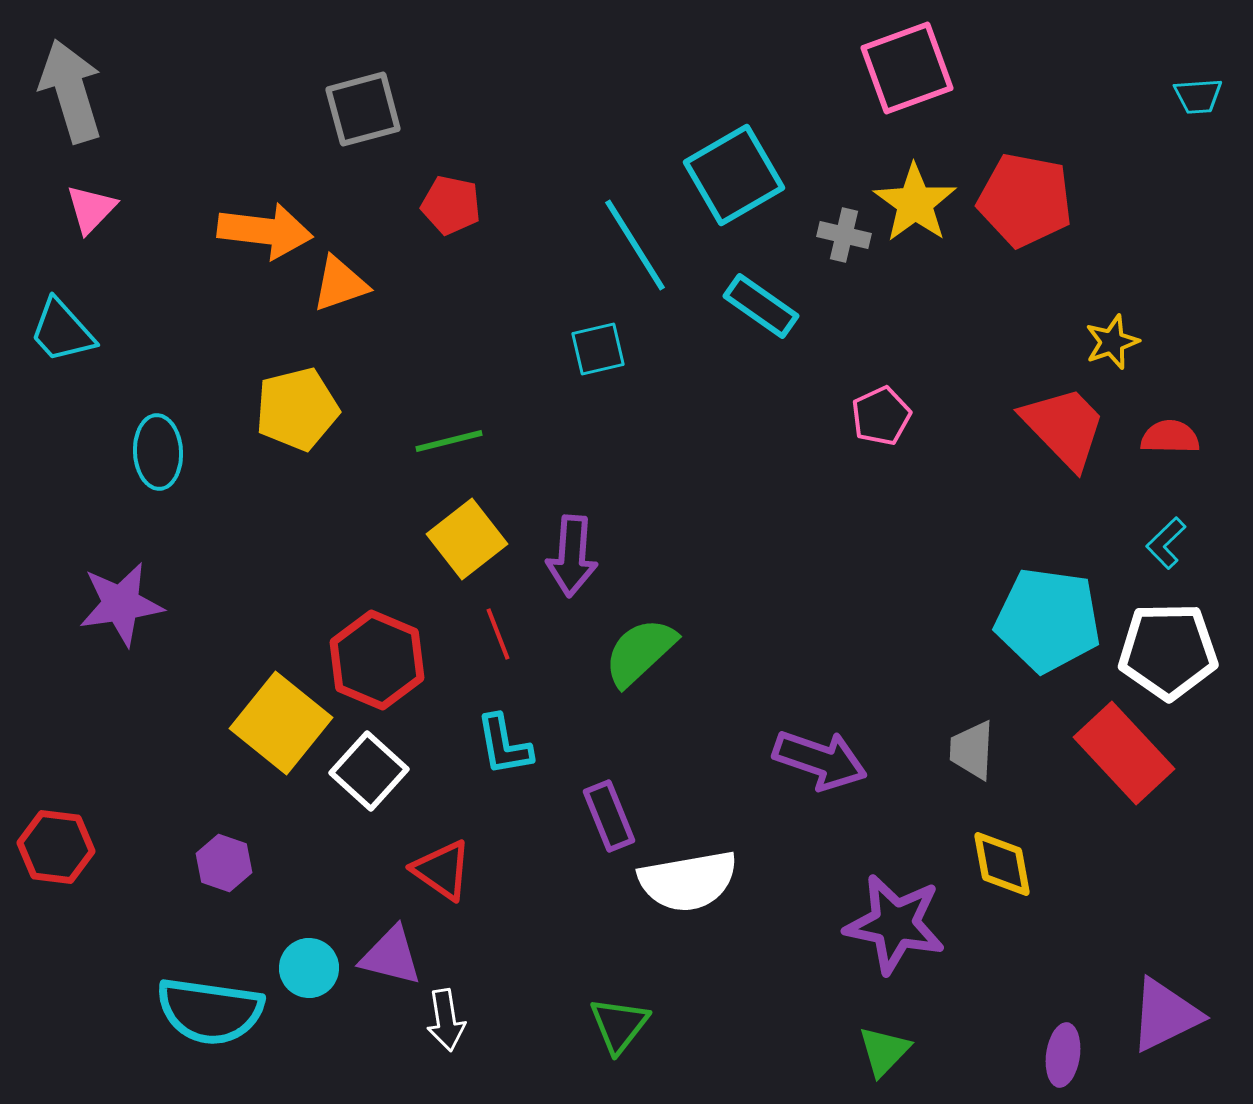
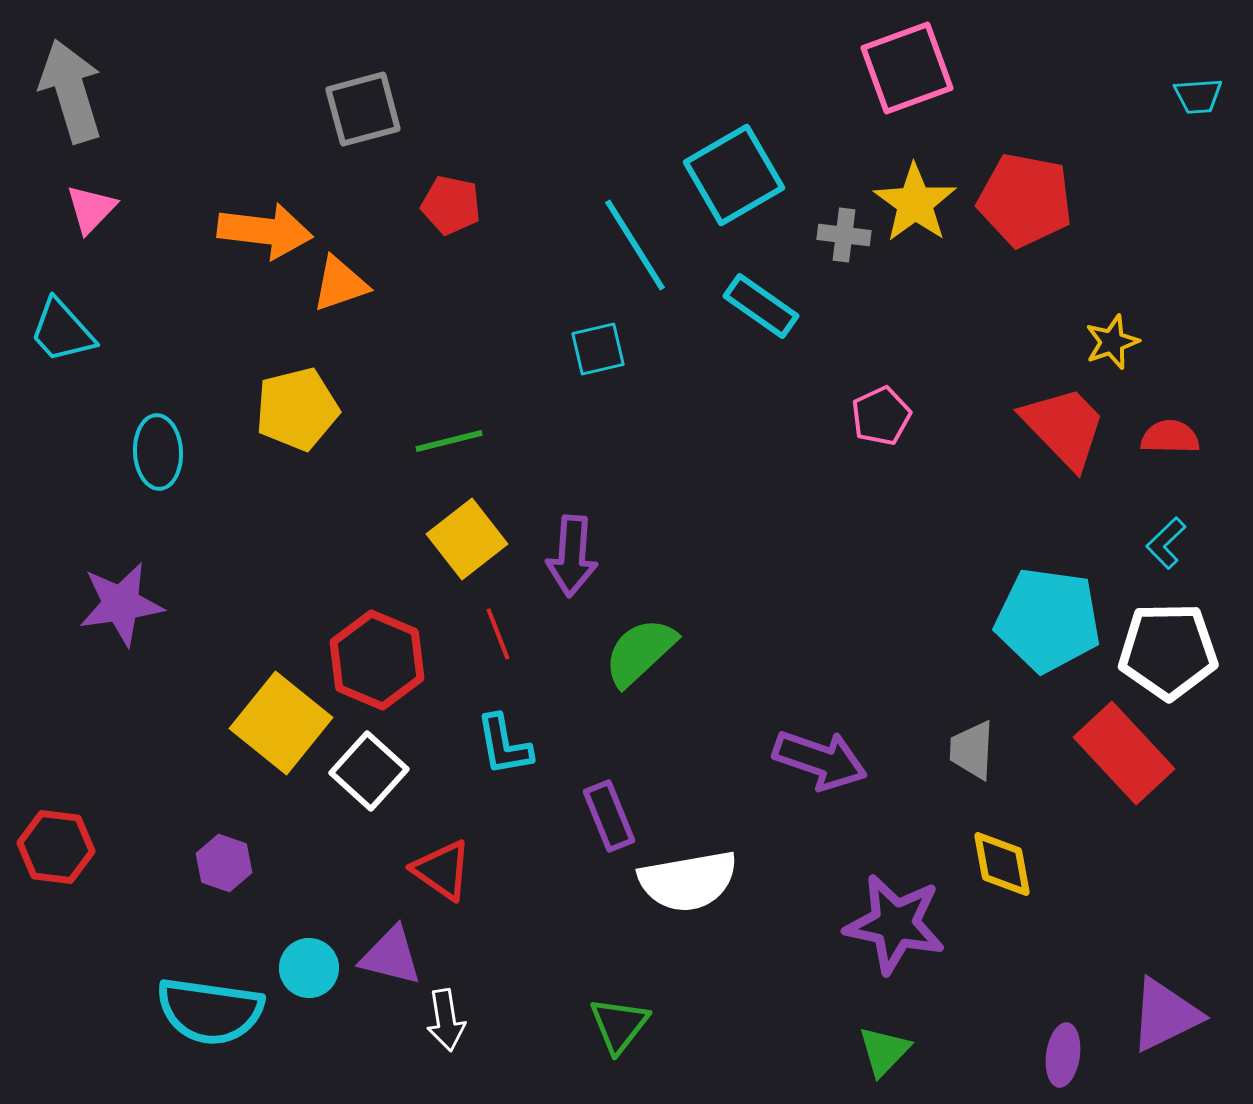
gray cross at (844, 235): rotated 6 degrees counterclockwise
